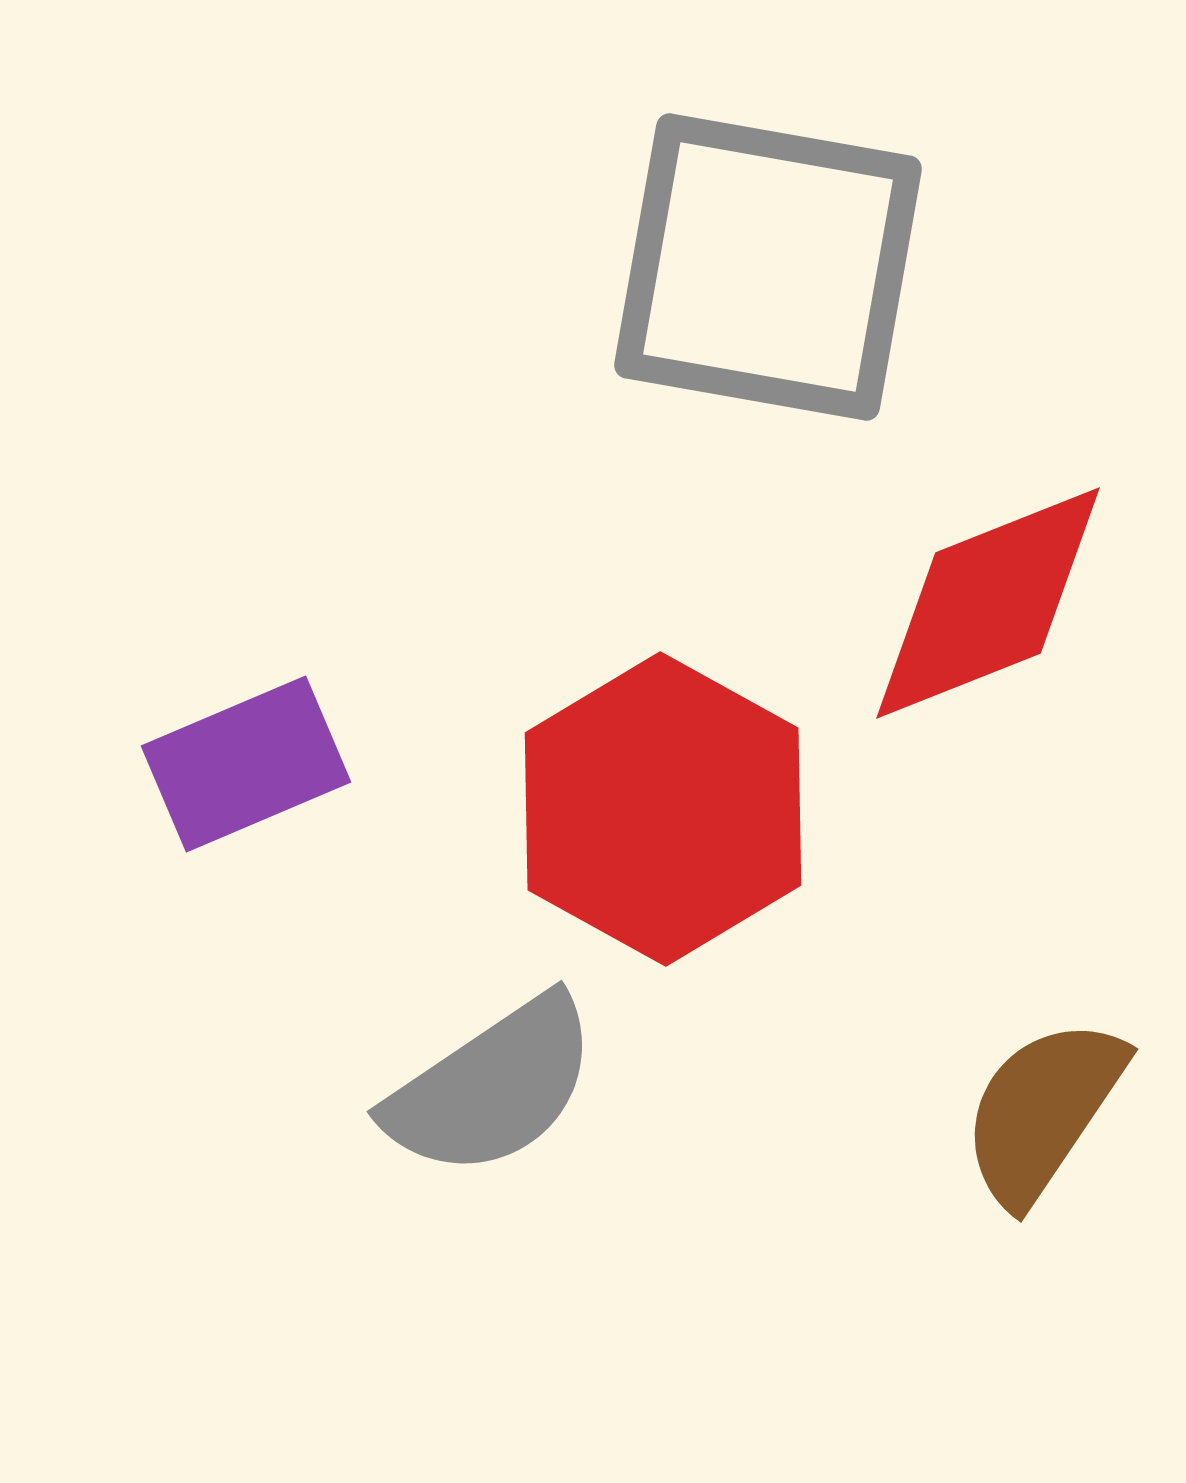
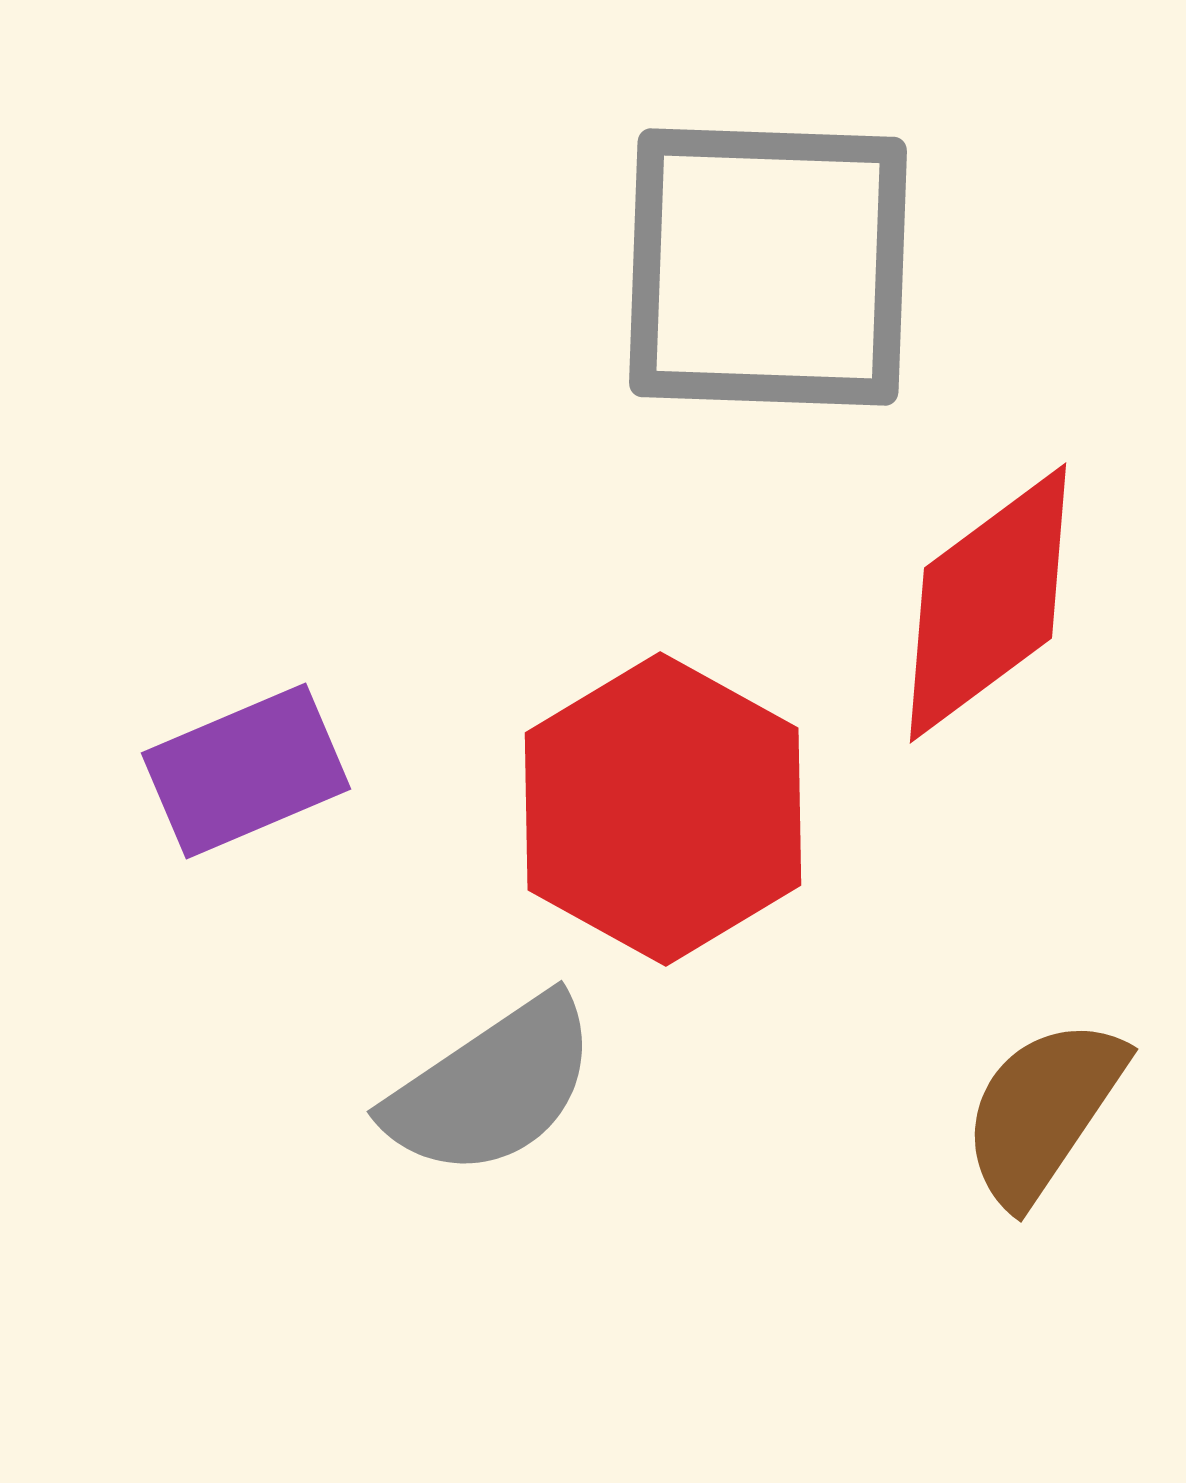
gray square: rotated 8 degrees counterclockwise
red diamond: rotated 15 degrees counterclockwise
purple rectangle: moved 7 px down
